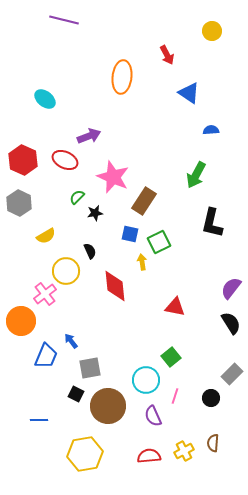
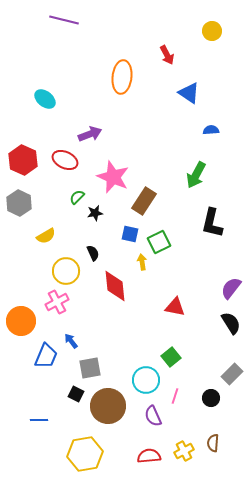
purple arrow at (89, 136): moved 1 px right, 2 px up
black semicircle at (90, 251): moved 3 px right, 2 px down
pink cross at (45, 294): moved 12 px right, 8 px down; rotated 10 degrees clockwise
